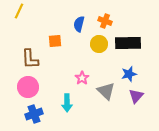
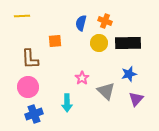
yellow line: moved 3 px right, 5 px down; rotated 63 degrees clockwise
blue semicircle: moved 2 px right, 1 px up
yellow circle: moved 1 px up
purple triangle: moved 3 px down
